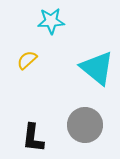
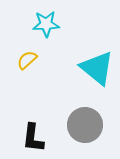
cyan star: moved 5 px left, 3 px down
